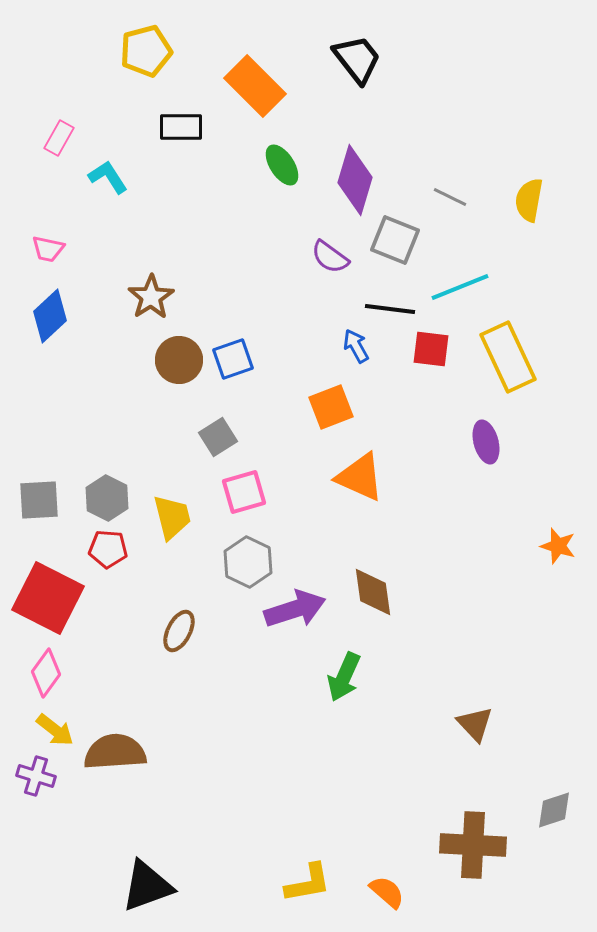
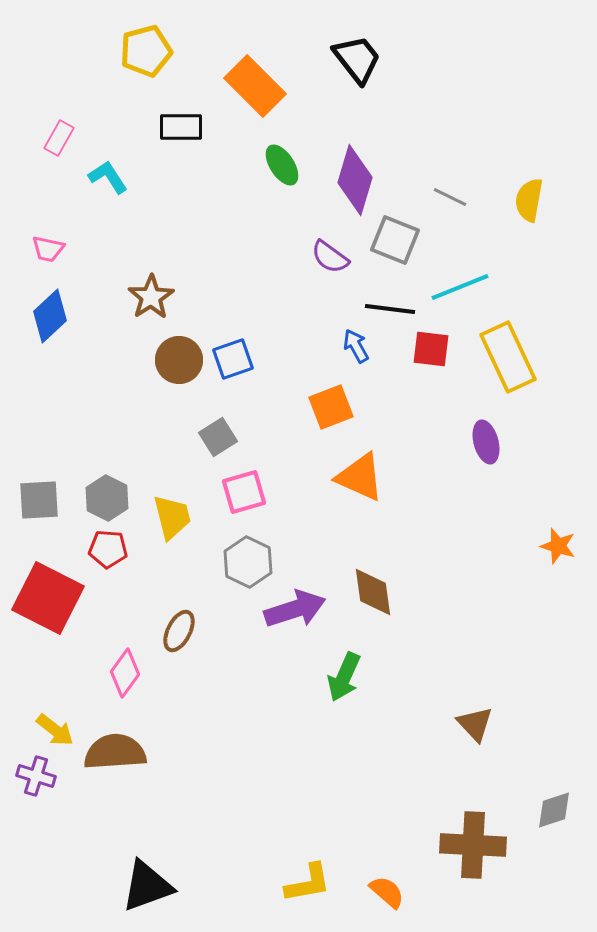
pink diamond at (46, 673): moved 79 px right
